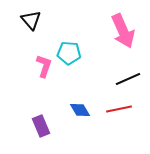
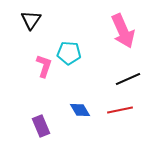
black triangle: rotated 15 degrees clockwise
red line: moved 1 px right, 1 px down
